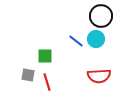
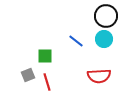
black circle: moved 5 px right
cyan circle: moved 8 px right
gray square: rotated 32 degrees counterclockwise
